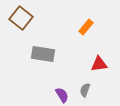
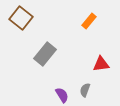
orange rectangle: moved 3 px right, 6 px up
gray rectangle: moved 2 px right; rotated 60 degrees counterclockwise
red triangle: moved 2 px right
